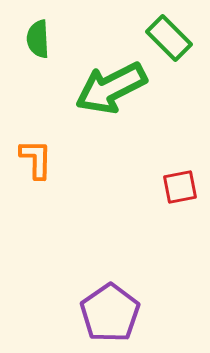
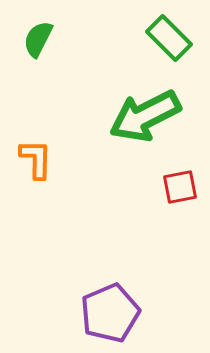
green semicircle: rotated 30 degrees clockwise
green arrow: moved 34 px right, 28 px down
purple pentagon: rotated 12 degrees clockwise
